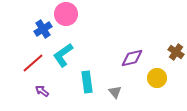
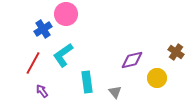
purple diamond: moved 2 px down
red line: rotated 20 degrees counterclockwise
purple arrow: rotated 16 degrees clockwise
